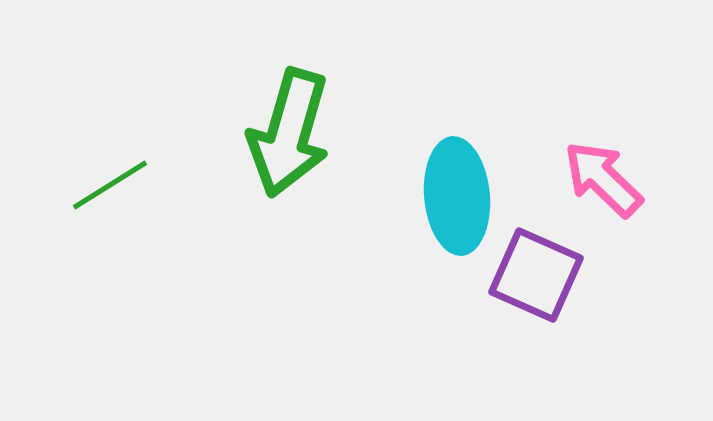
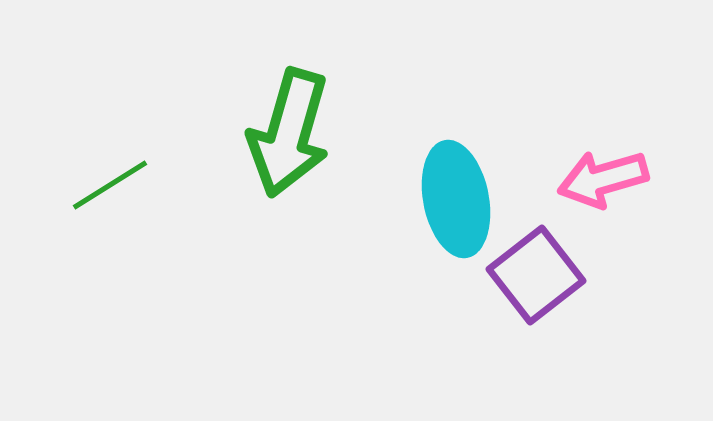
pink arrow: rotated 60 degrees counterclockwise
cyan ellipse: moved 1 px left, 3 px down; rotated 6 degrees counterclockwise
purple square: rotated 28 degrees clockwise
